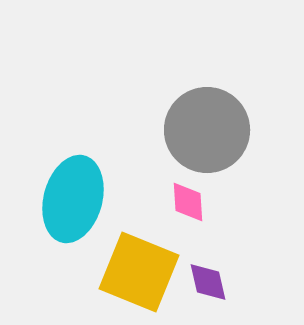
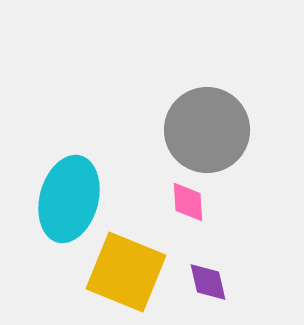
cyan ellipse: moved 4 px left
yellow square: moved 13 px left
